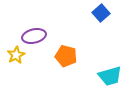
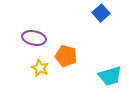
purple ellipse: moved 2 px down; rotated 25 degrees clockwise
yellow star: moved 24 px right, 13 px down; rotated 18 degrees counterclockwise
